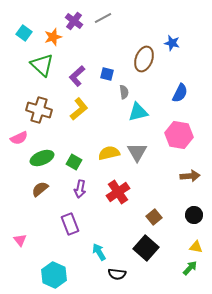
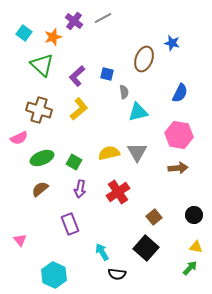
brown arrow: moved 12 px left, 8 px up
cyan arrow: moved 3 px right
